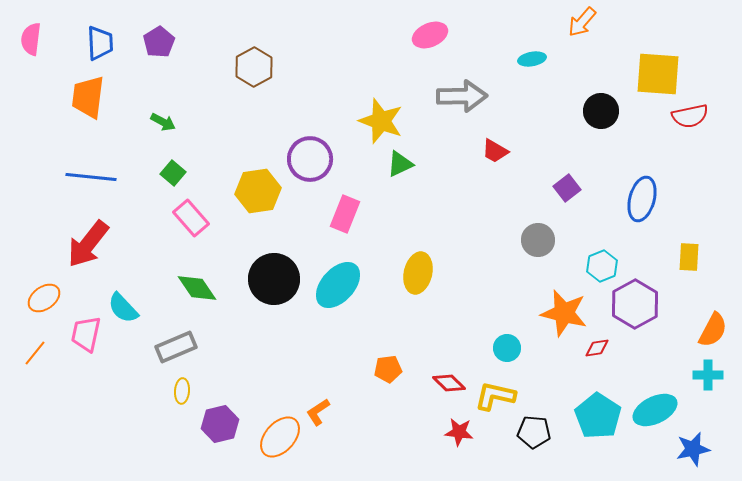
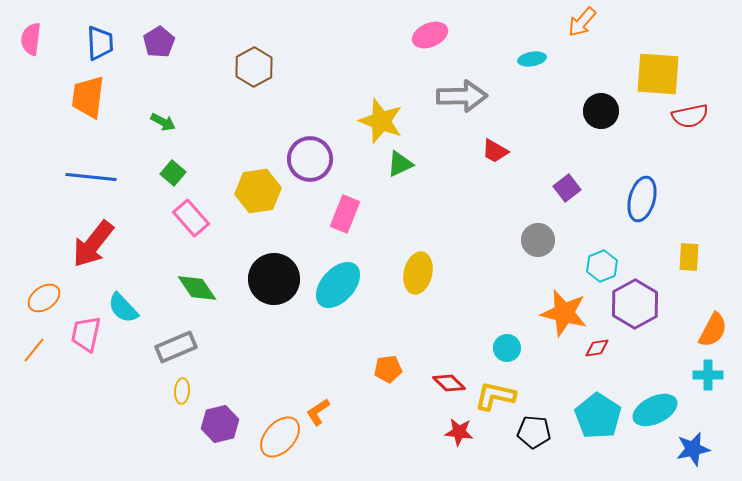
red arrow at (88, 244): moved 5 px right
orange line at (35, 353): moved 1 px left, 3 px up
